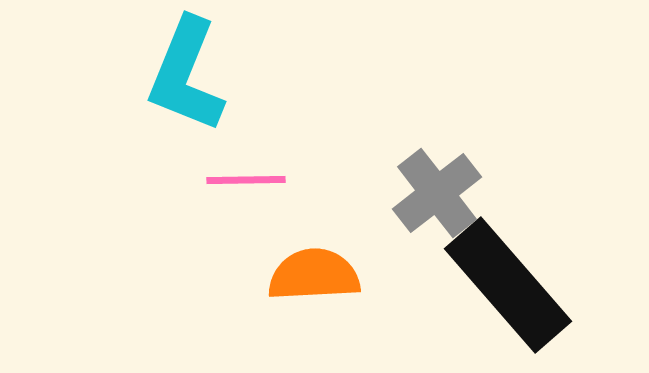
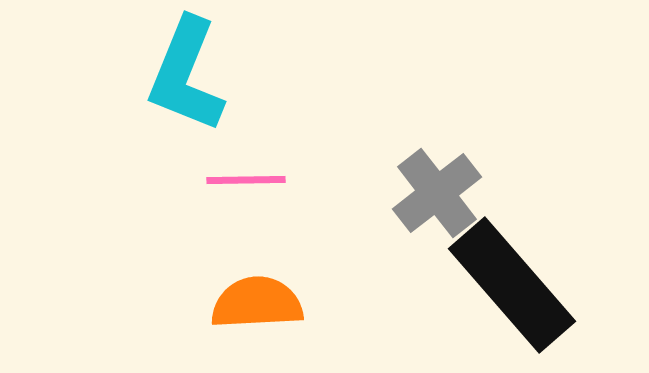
orange semicircle: moved 57 px left, 28 px down
black rectangle: moved 4 px right
